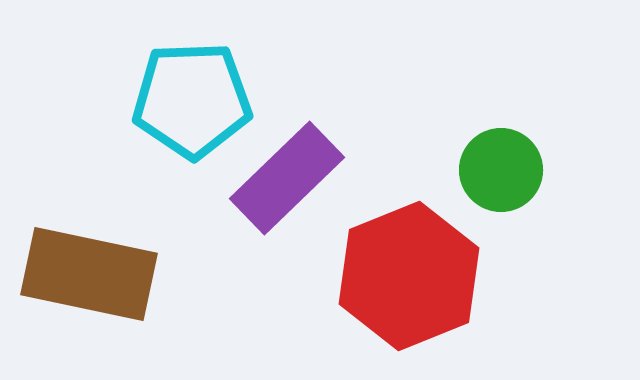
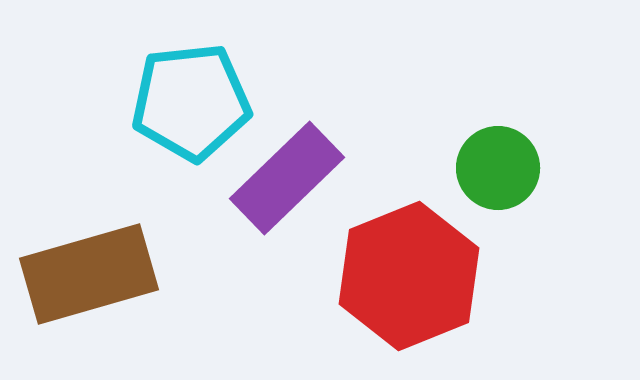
cyan pentagon: moved 1 px left, 2 px down; rotated 4 degrees counterclockwise
green circle: moved 3 px left, 2 px up
brown rectangle: rotated 28 degrees counterclockwise
